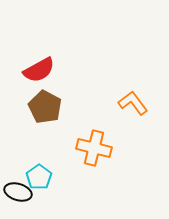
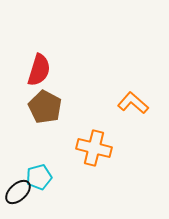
red semicircle: rotated 44 degrees counterclockwise
orange L-shape: rotated 12 degrees counterclockwise
cyan pentagon: rotated 20 degrees clockwise
black ellipse: rotated 60 degrees counterclockwise
